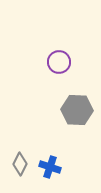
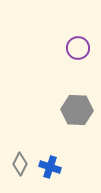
purple circle: moved 19 px right, 14 px up
